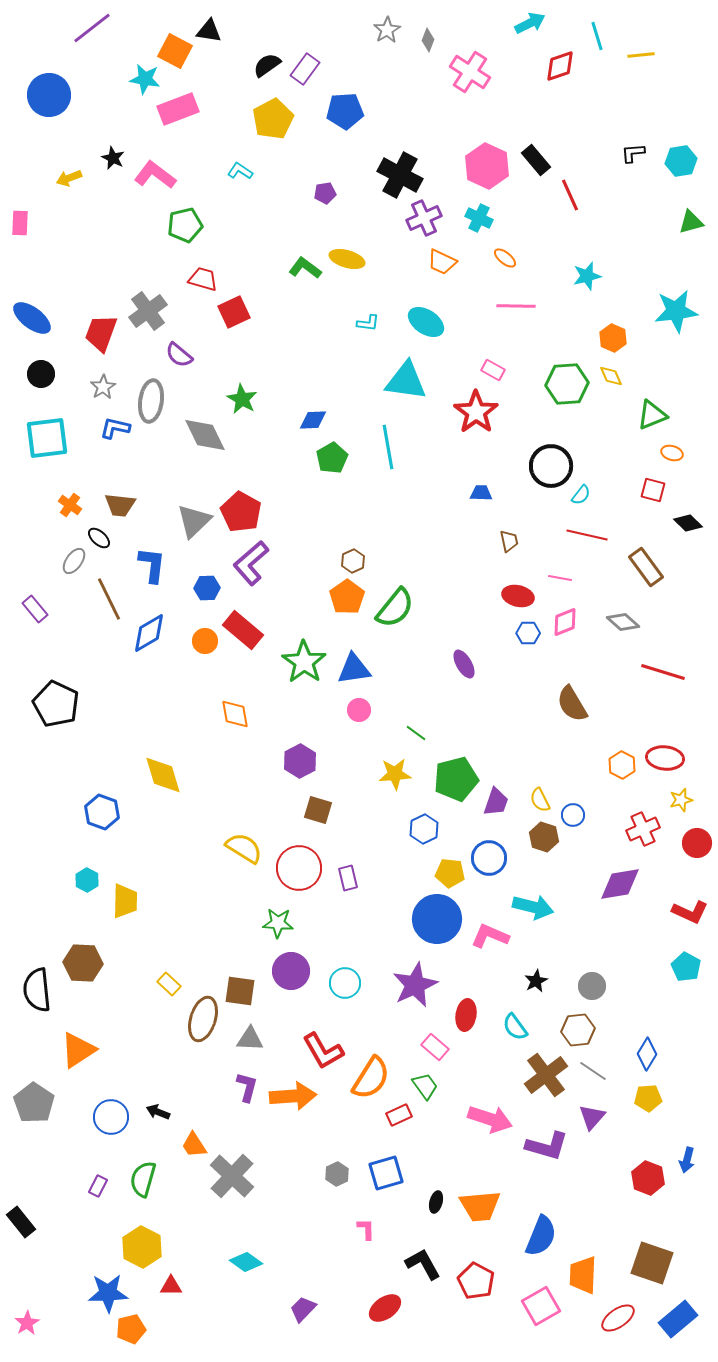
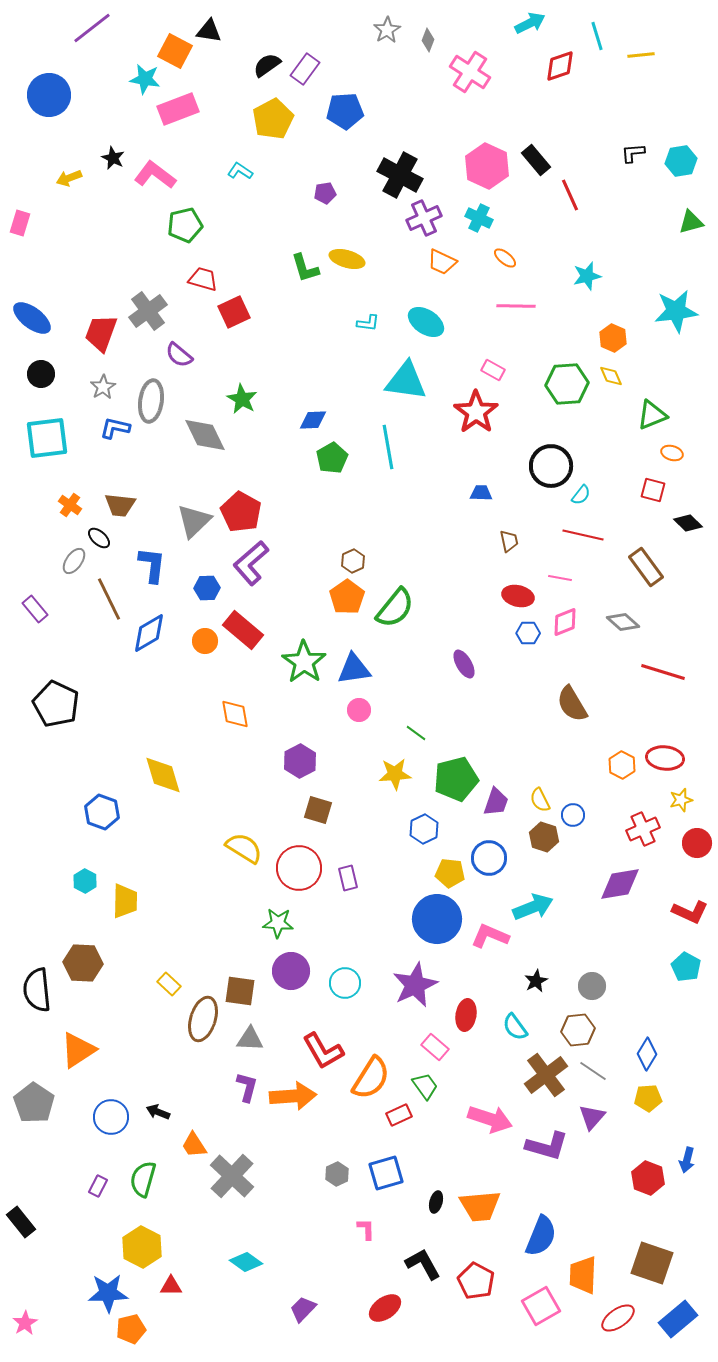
pink rectangle at (20, 223): rotated 15 degrees clockwise
green L-shape at (305, 268): rotated 144 degrees counterclockwise
red line at (587, 535): moved 4 px left
cyan hexagon at (87, 880): moved 2 px left, 1 px down
cyan arrow at (533, 907): rotated 36 degrees counterclockwise
pink star at (27, 1323): moved 2 px left
